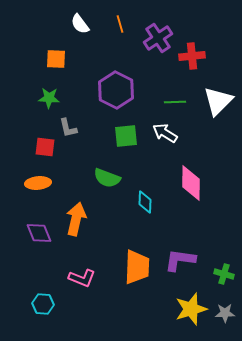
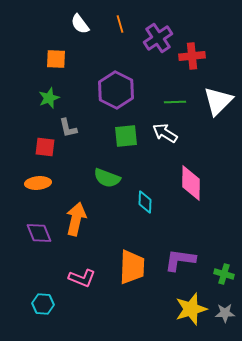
green star: rotated 25 degrees counterclockwise
orange trapezoid: moved 5 px left
